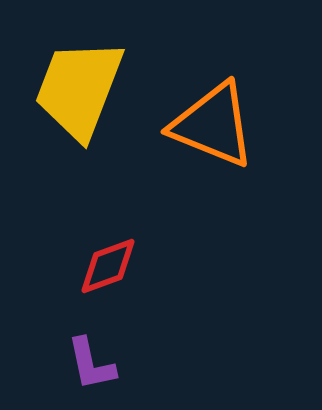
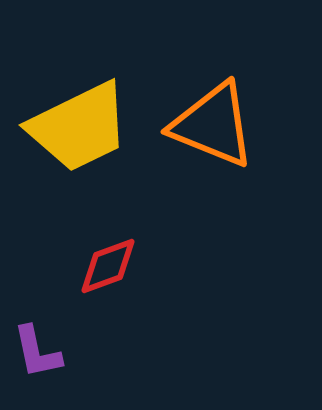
yellow trapezoid: moved 38 px down; rotated 137 degrees counterclockwise
purple L-shape: moved 54 px left, 12 px up
